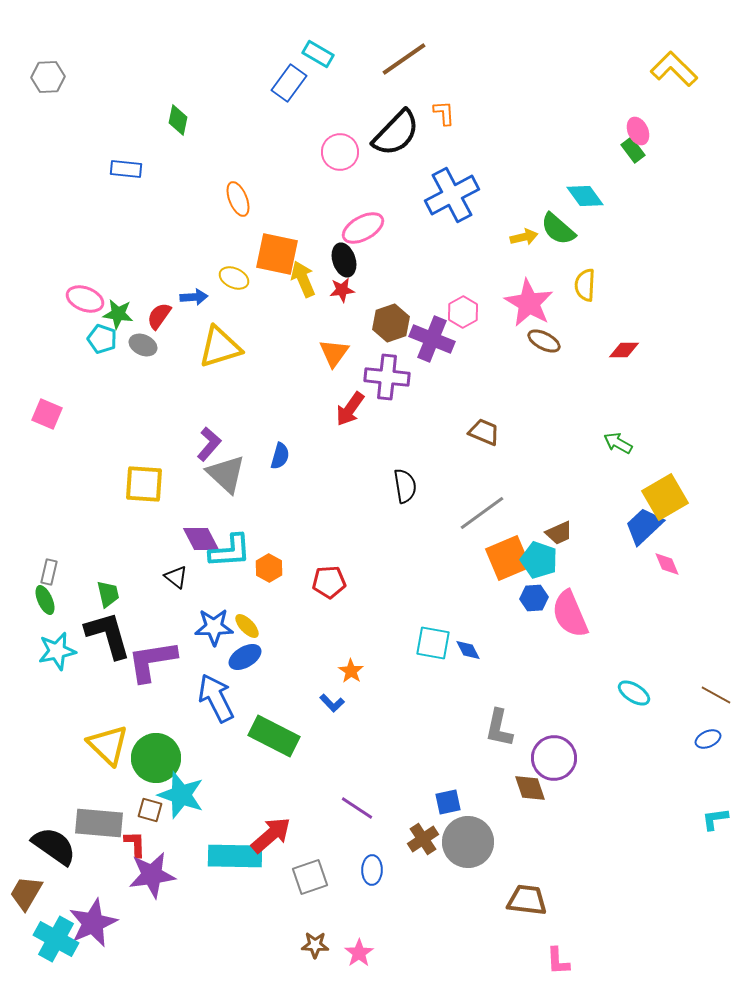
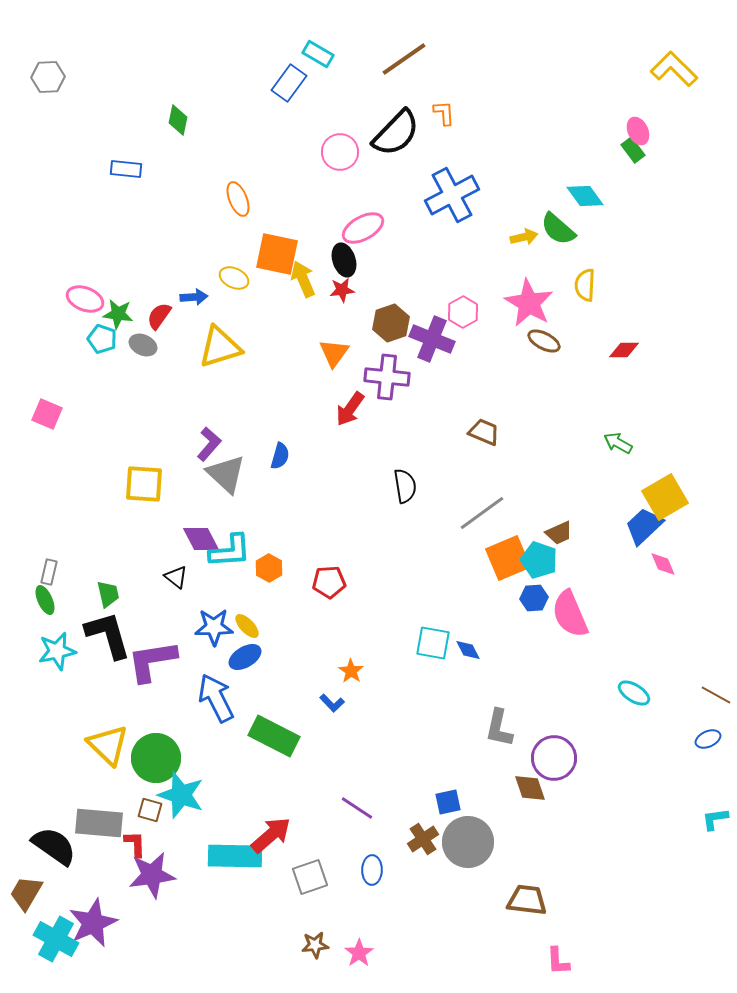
pink diamond at (667, 564): moved 4 px left
brown star at (315, 945): rotated 8 degrees counterclockwise
